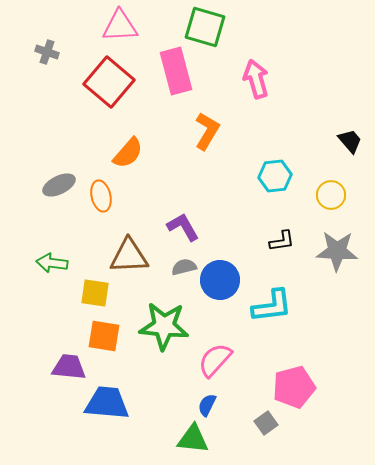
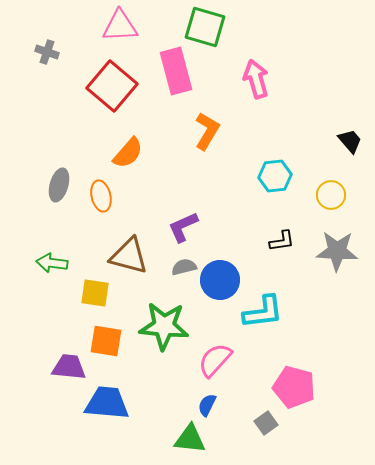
red square: moved 3 px right, 4 px down
gray ellipse: rotated 48 degrees counterclockwise
purple L-shape: rotated 84 degrees counterclockwise
brown triangle: rotated 18 degrees clockwise
cyan L-shape: moved 9 px left, 6 px down
orange square: moved 2 px right, 5 px down
pink pentagon: rotated 30 degrees clockwise
green triangle: moved 3 px left
